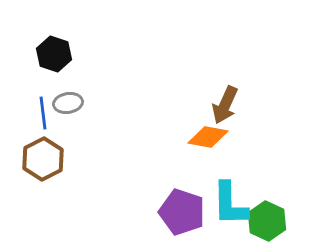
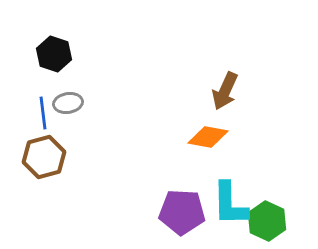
brown arrow: moved 14 px up
brown hexagon: moved 1 px right, 2 px up; rotated 12 degrees clockwise
purple pentagon: rotated 15 degrees counterclockwise
